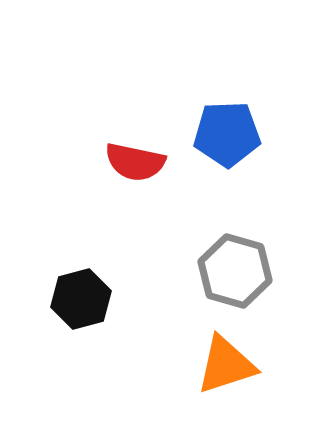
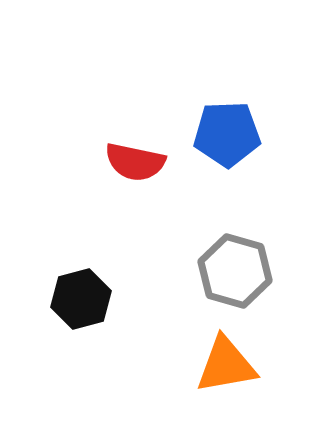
orange triangle: rotated 8 degrees clockwise
